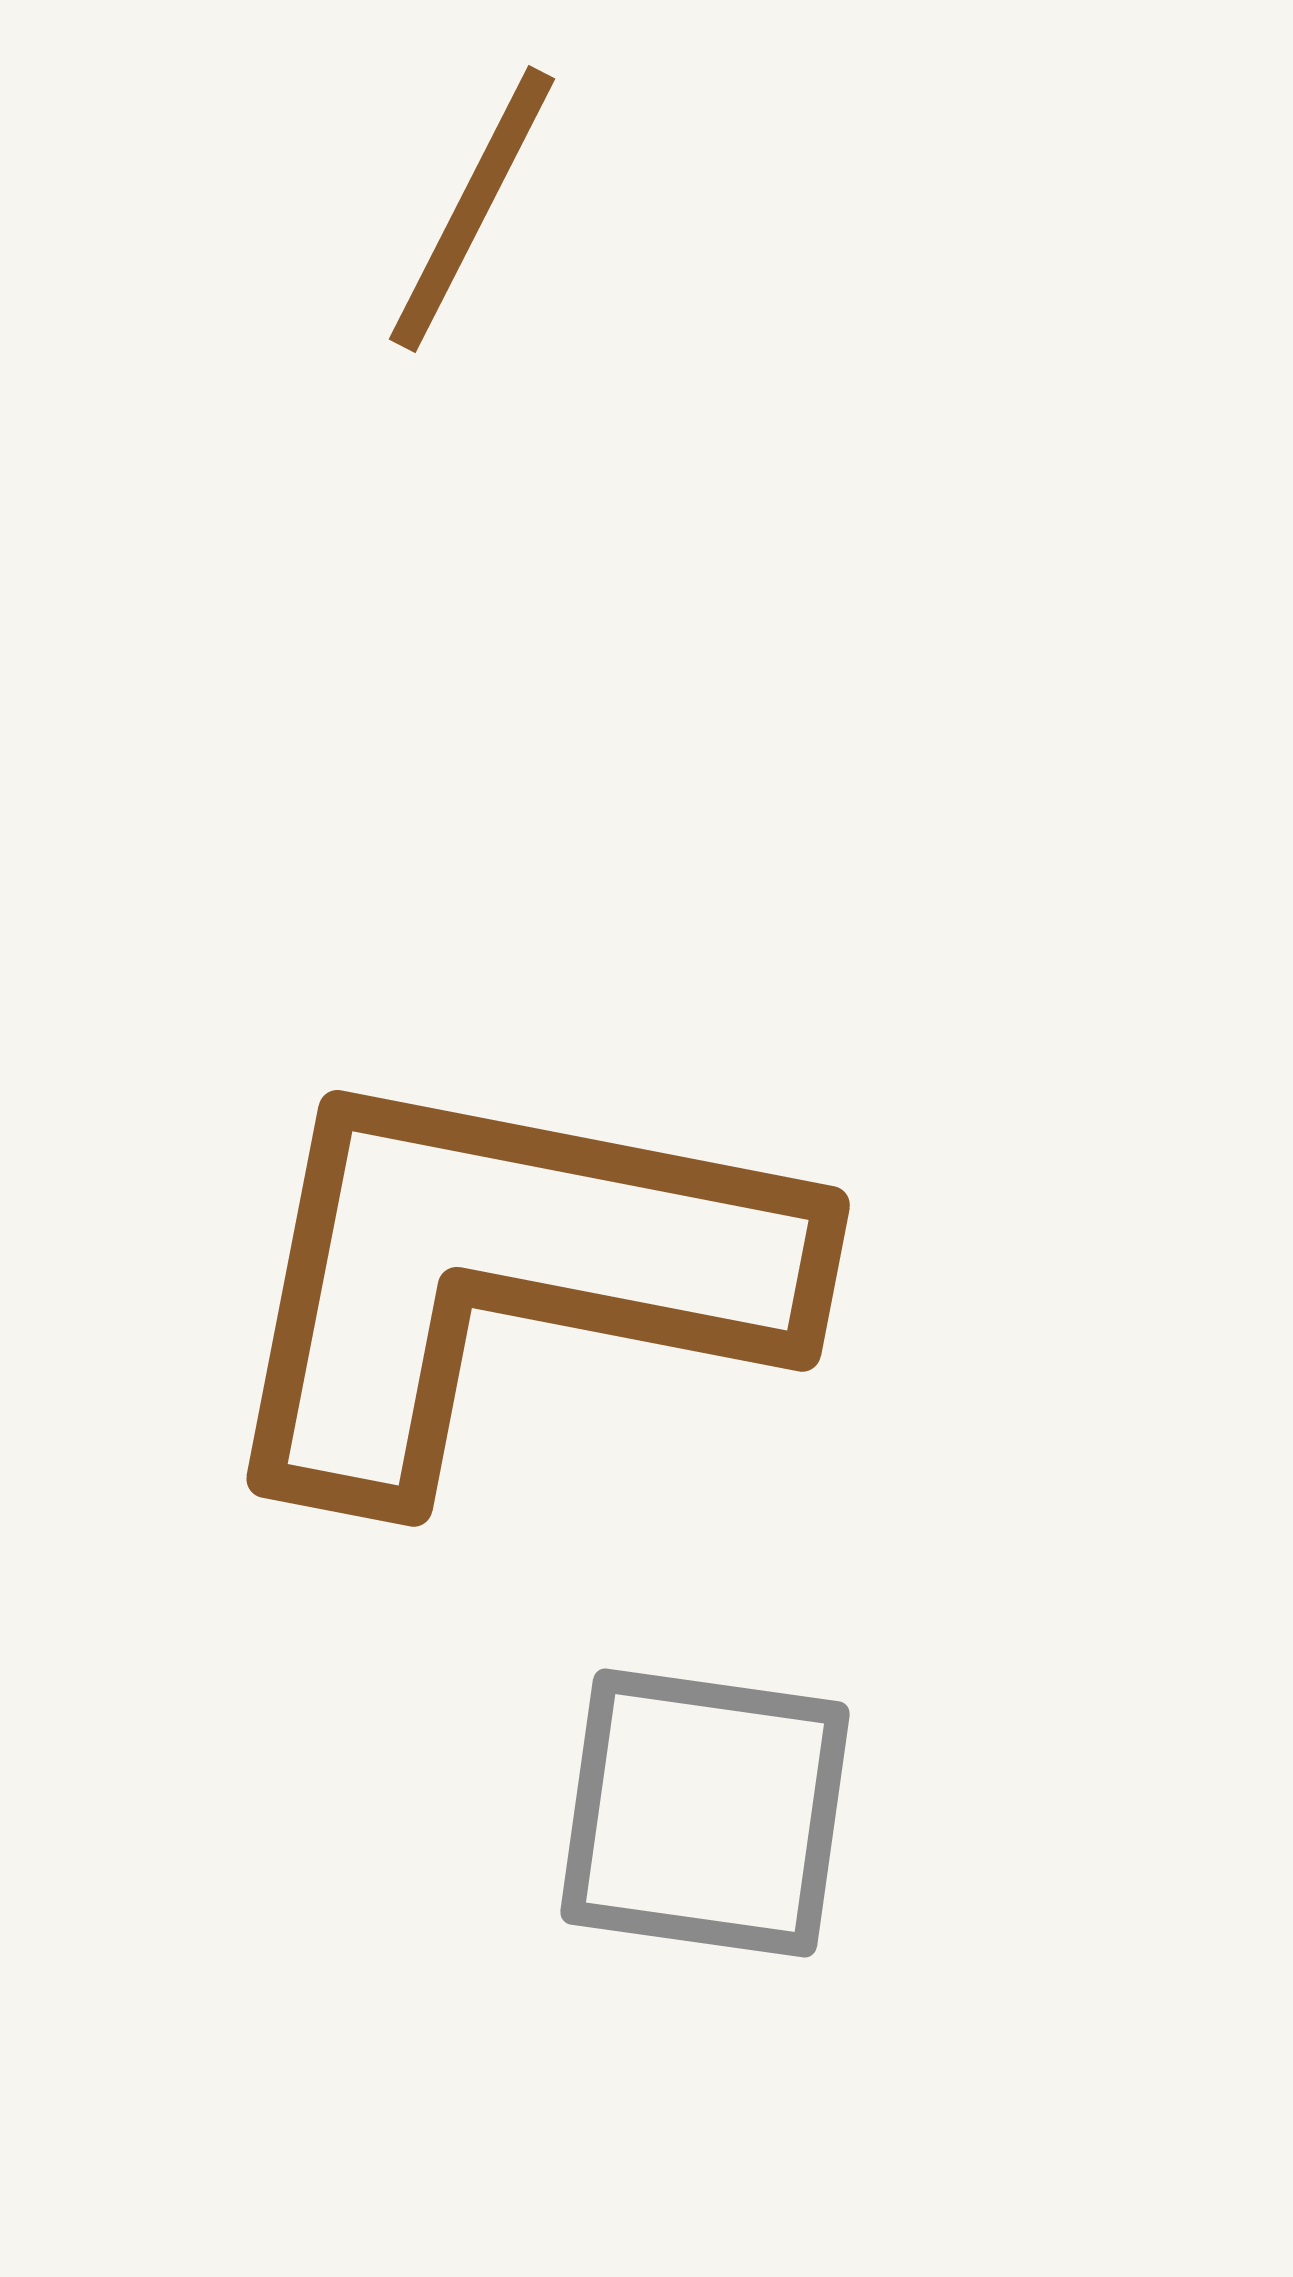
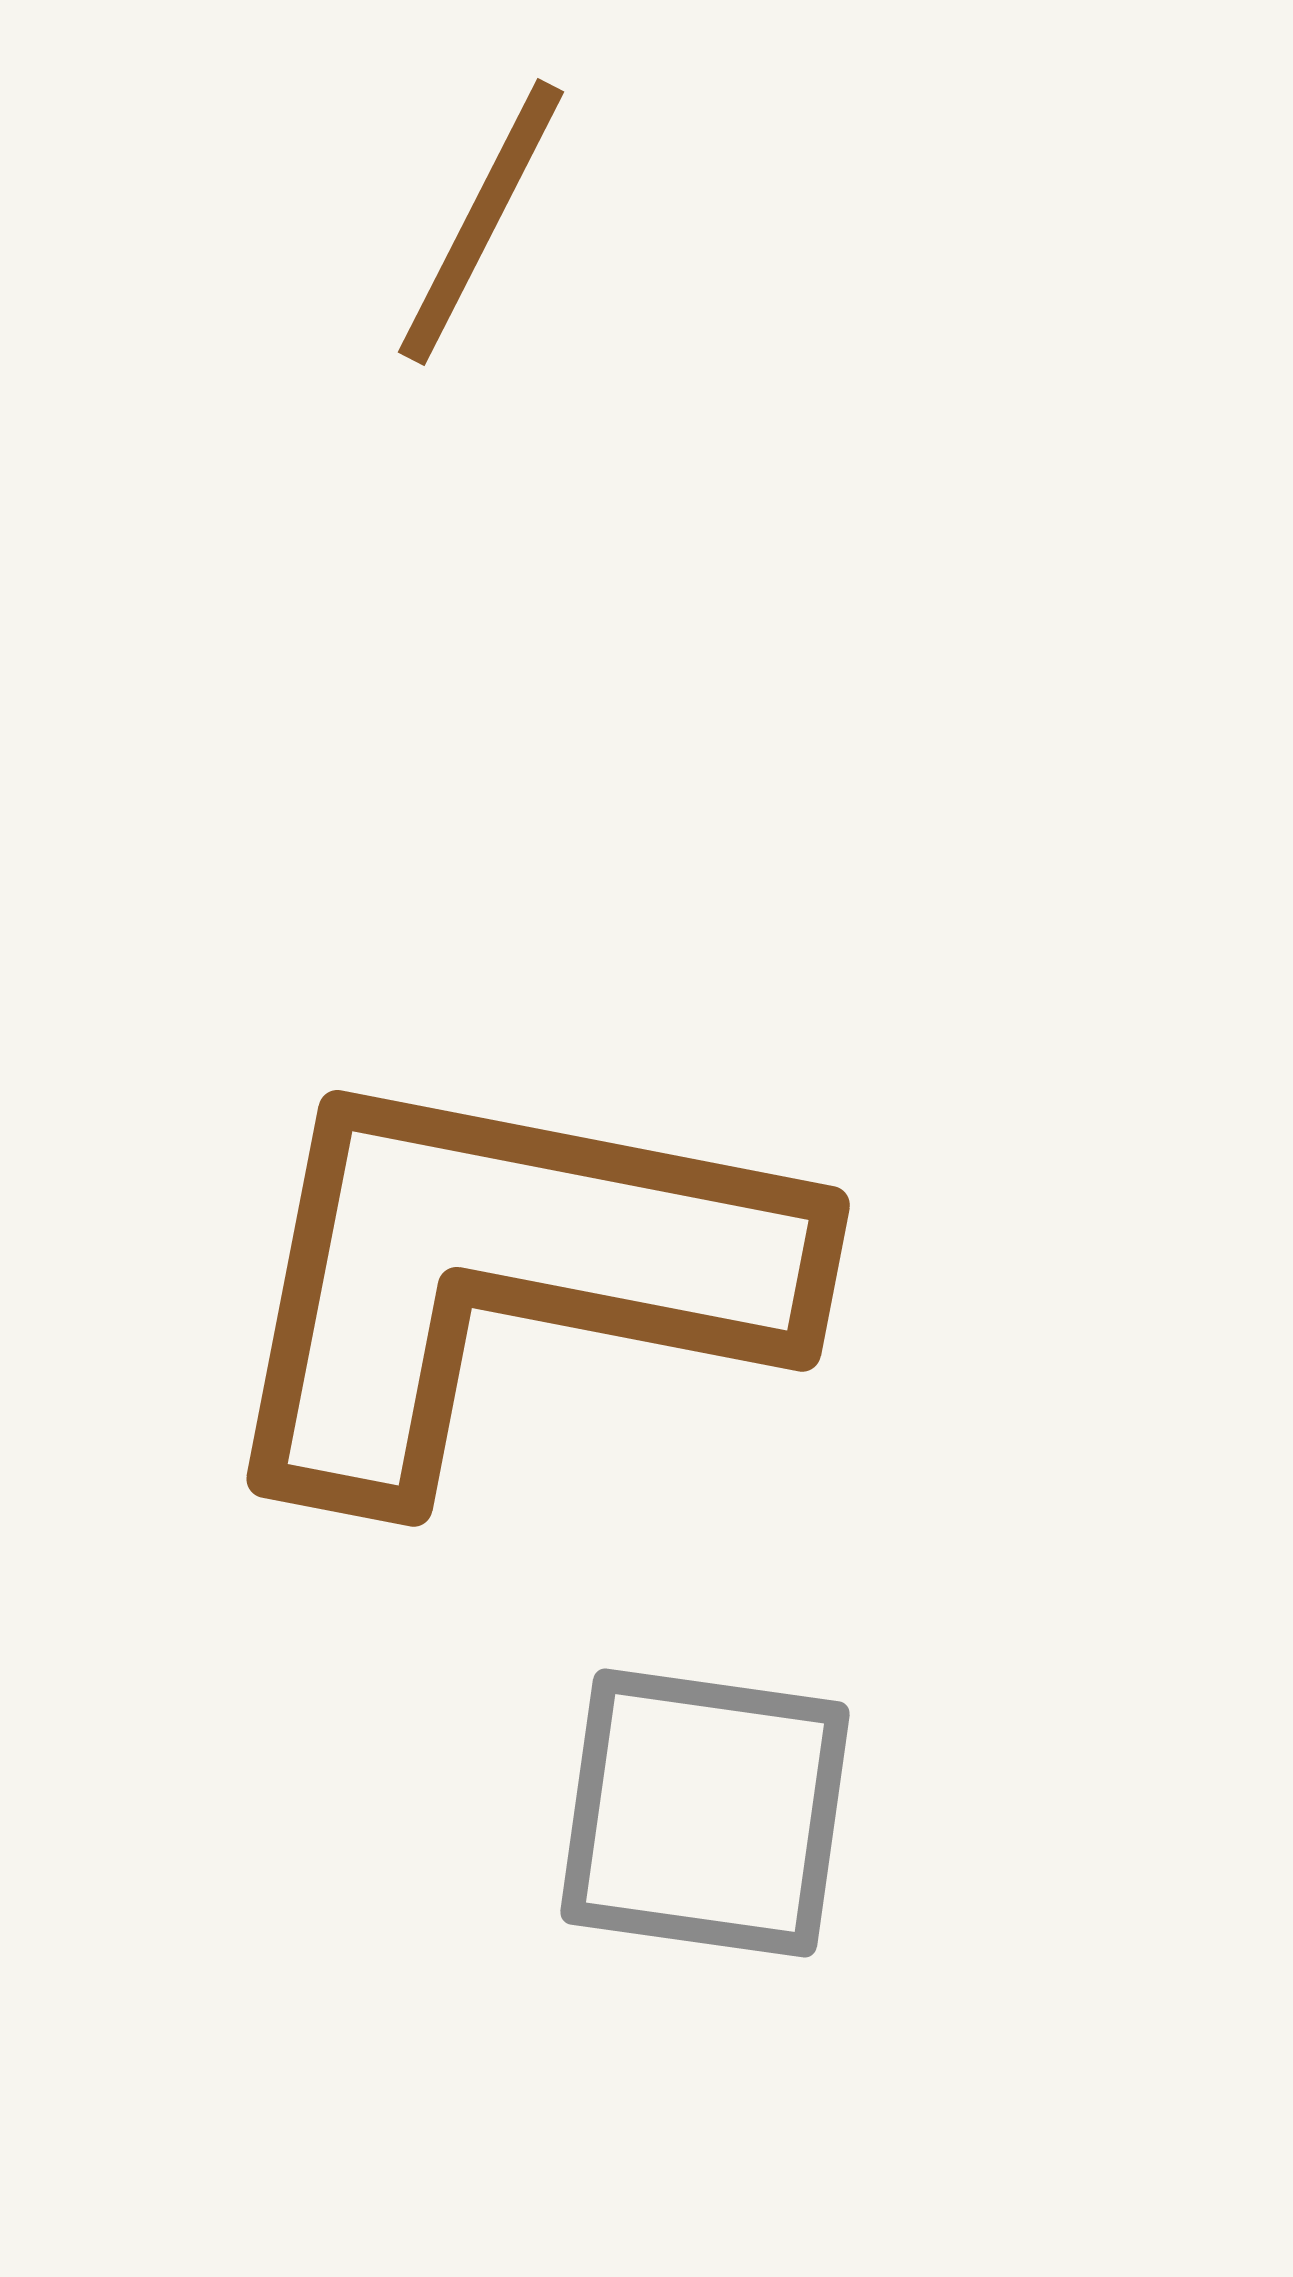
brown line: moved 9 px right, 13 px down
